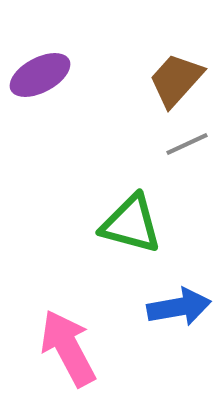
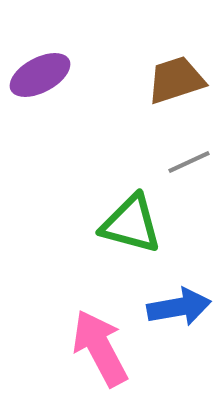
brown trapezoid: rotated 30 degrees clockwise
gray line: moved 2 px right, 18 px down
pink arrow: moved 32 px right
